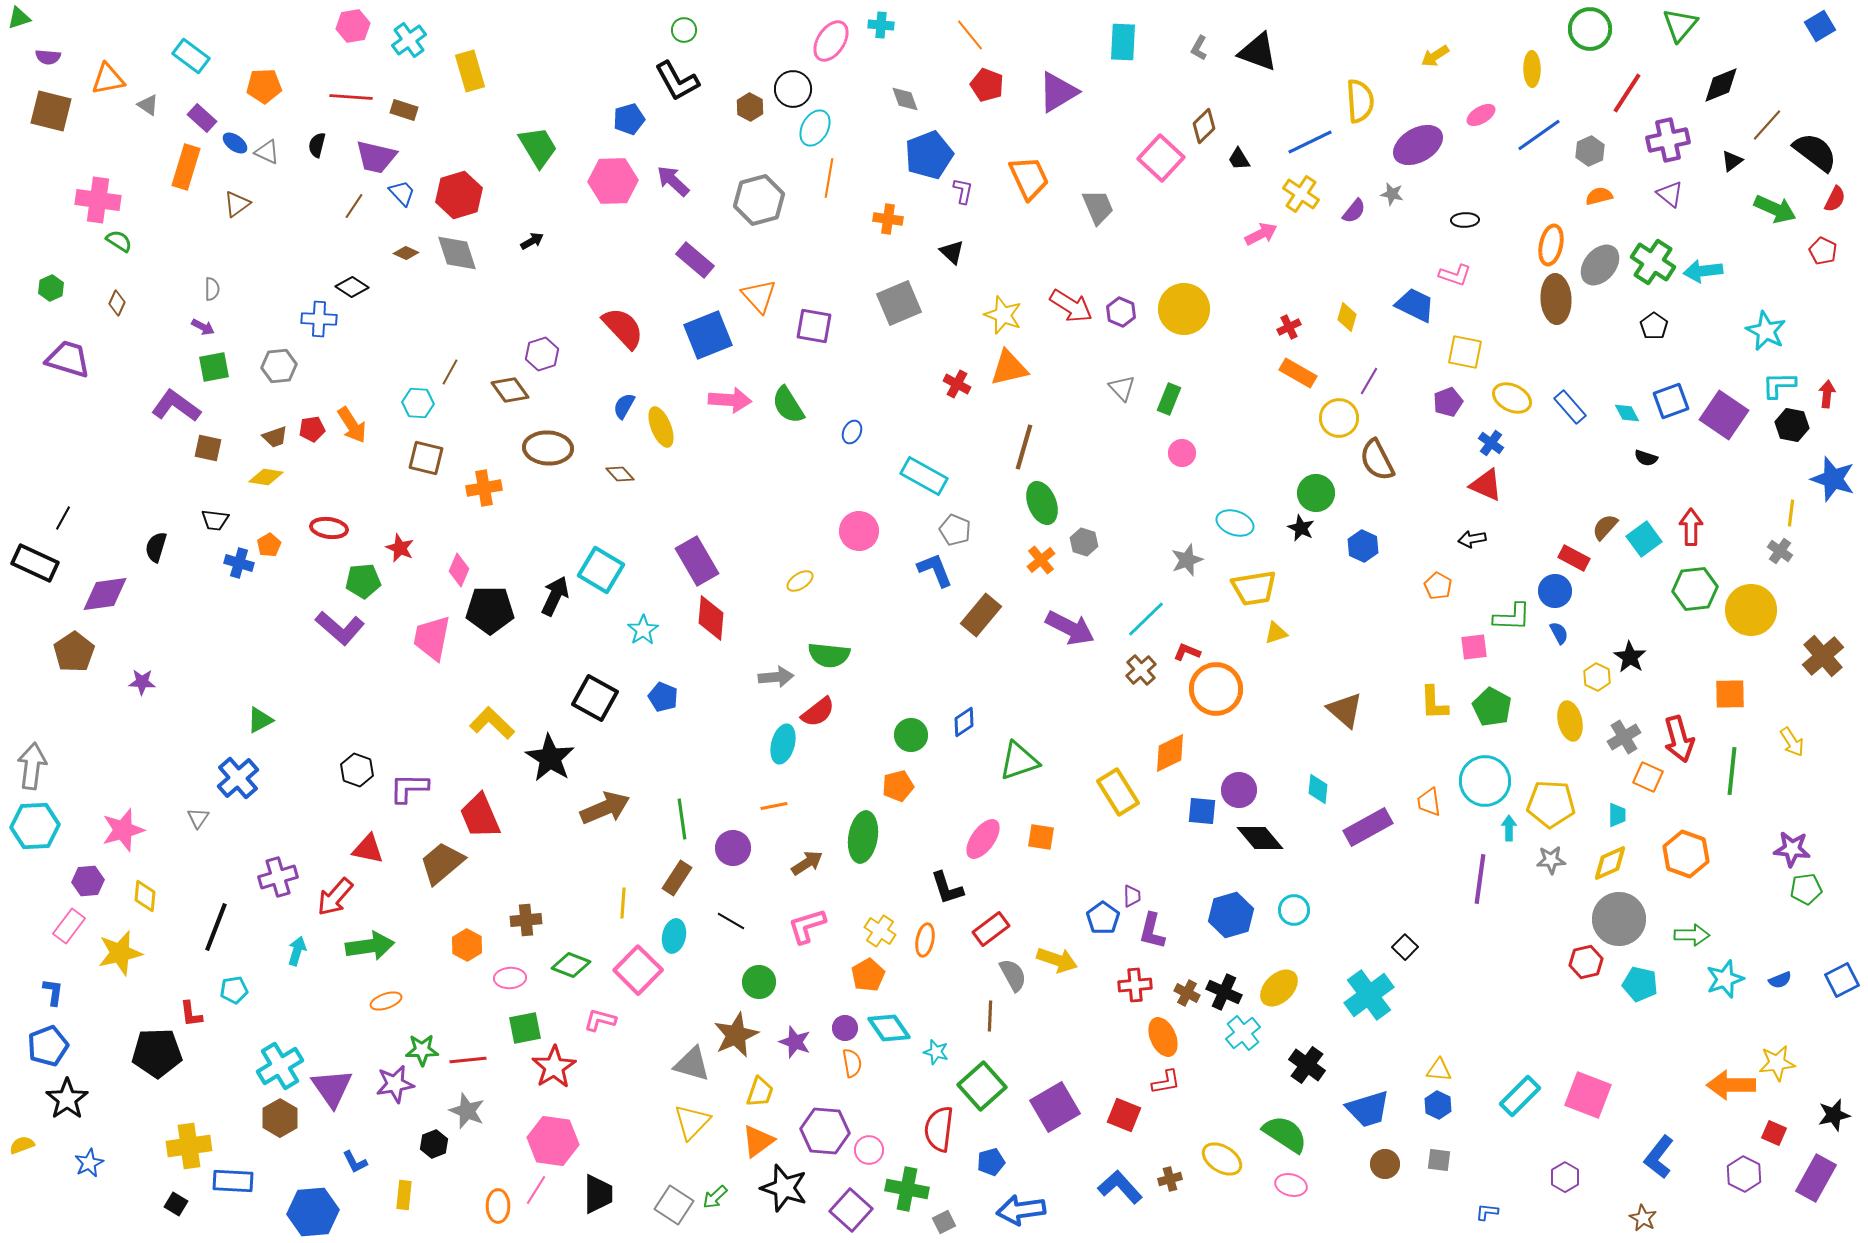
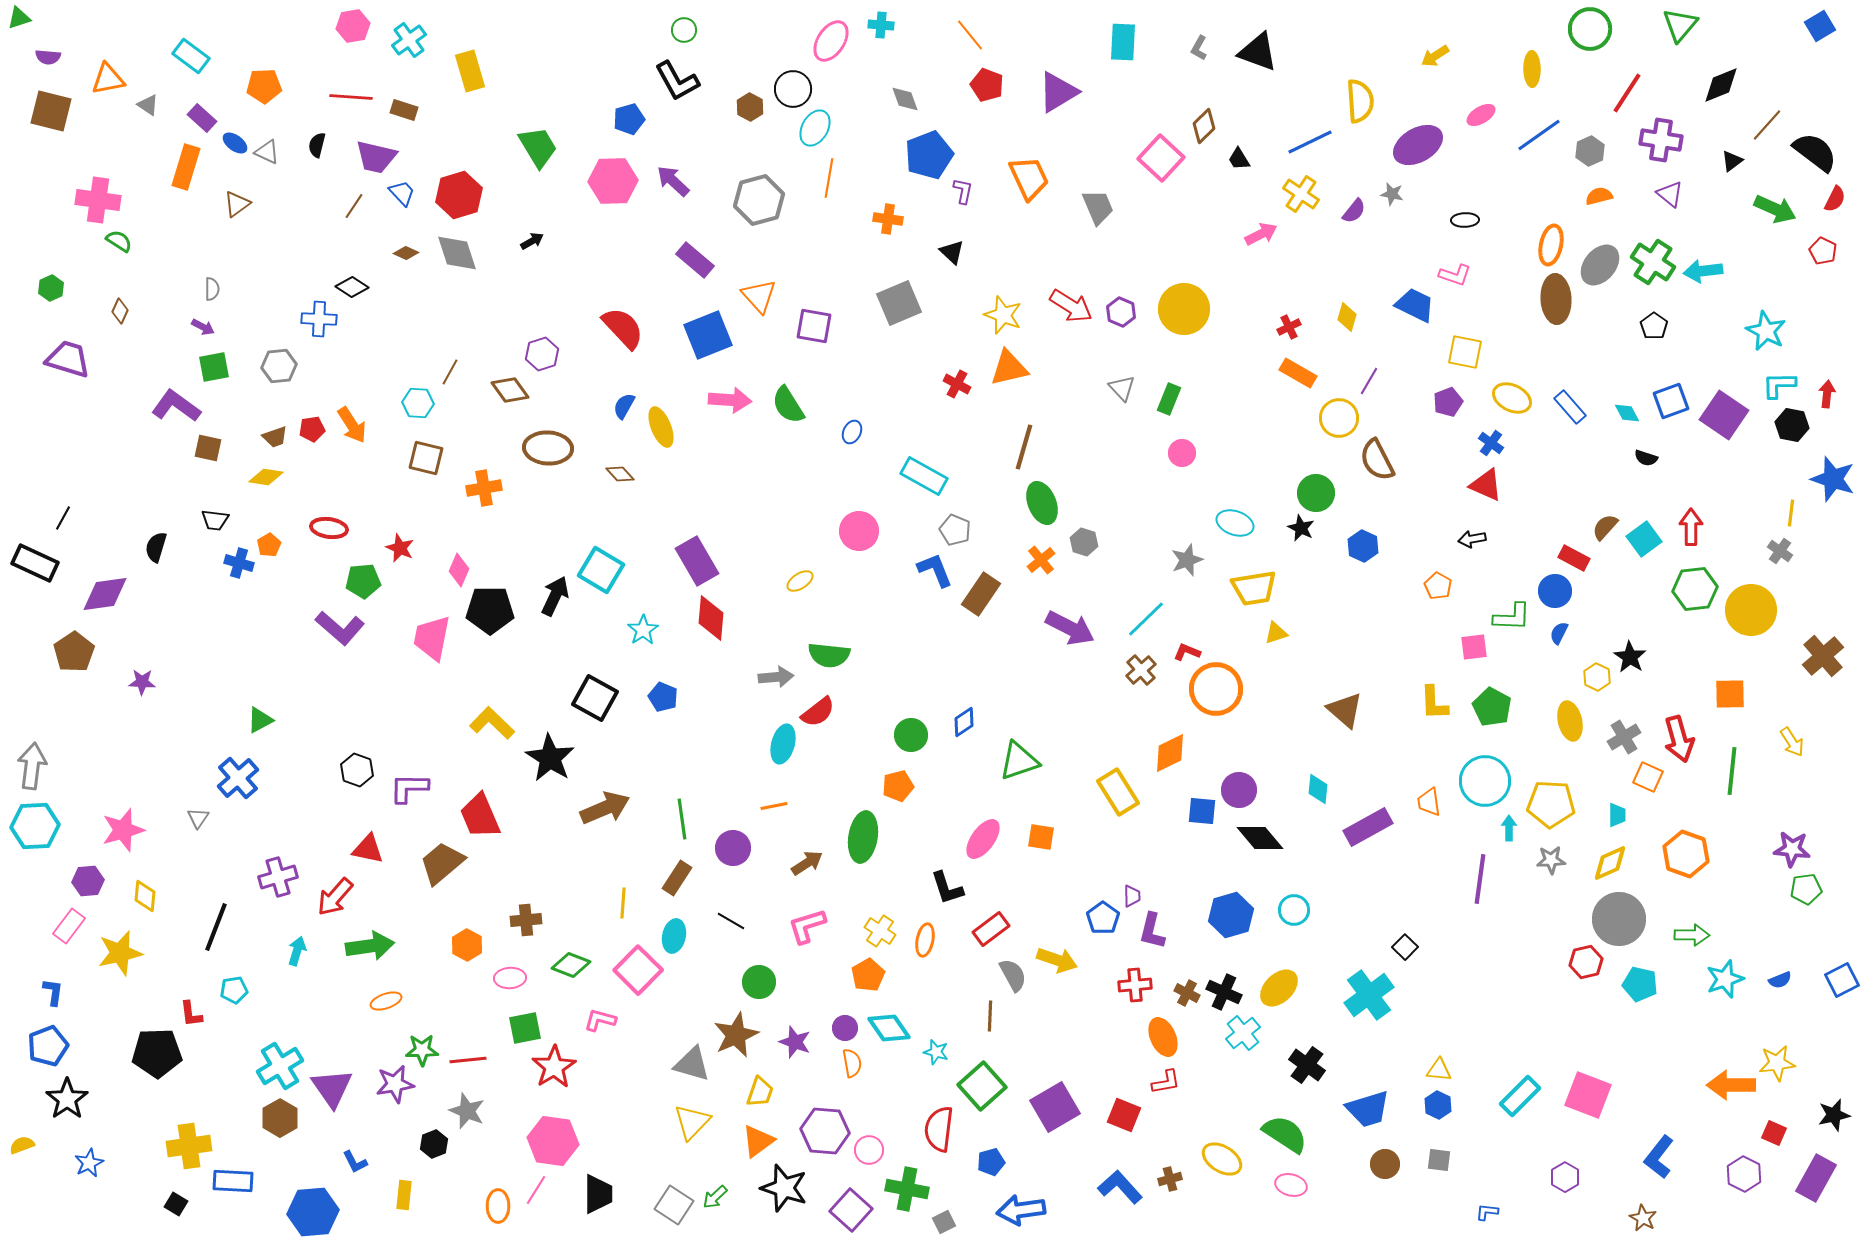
purple cross at (1668, 140): moved 7 px left; rotated 21 degrees clockwise
brown diamond at (117, 303): moved 3 px right, 8 px down
brown rectangle at (981, 615): moved 21 px up; rotated 6 degrees counterclockwise
blue semicircle at (1559, 633): rotated 125 degrees counterclockwise
